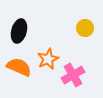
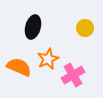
black ellipse: moved 14 px right, 4 px up
